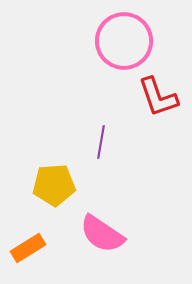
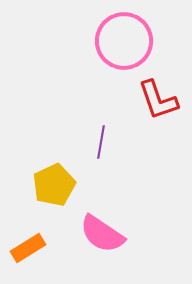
red L-shape: moved 3 px down
yellow pentagon: rotated 21 degrees counterclockwise
